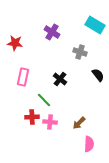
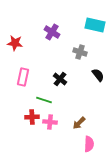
cyan rectangle: rotated 18 degrees counterclockwise
green line: rotated 28 degrees counterclockwise
